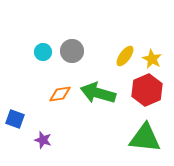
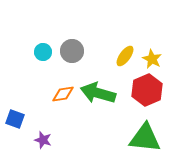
orange diamond: moved 3 px right
